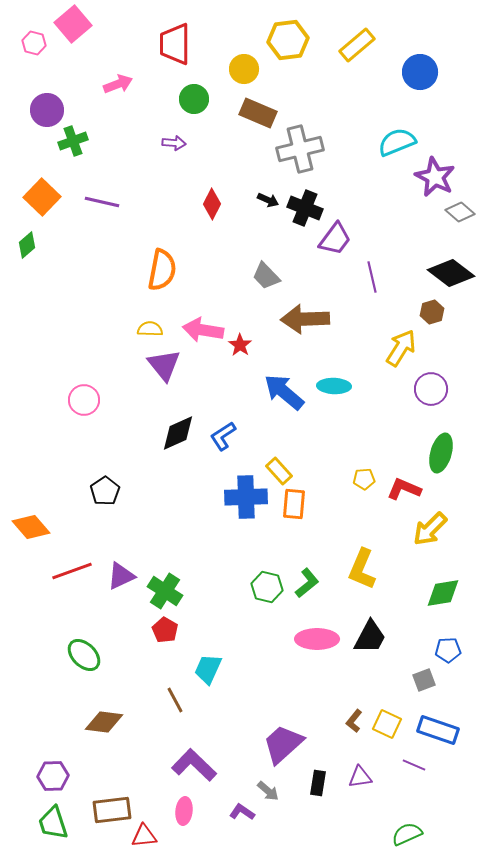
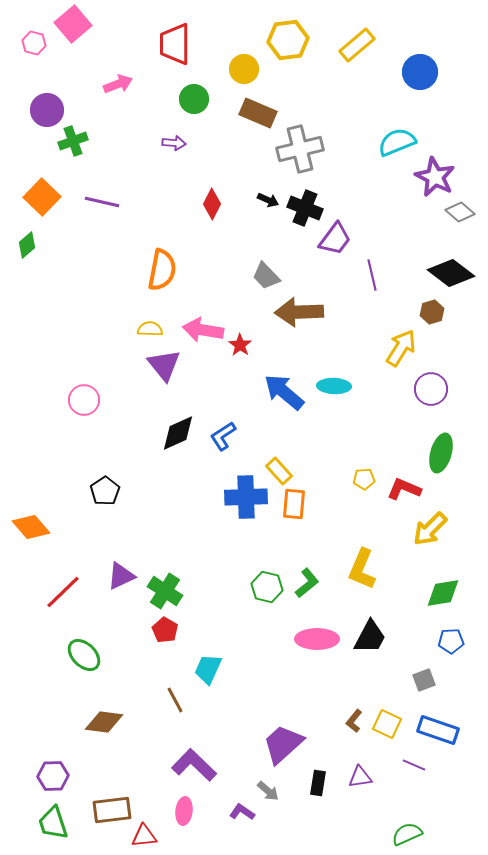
purple line at (372, 277): moved 2 px up
brown arrow at (305, 319): moved 6 px left, 7 px up
red line at (72, 571): moved 9 px left, 21 px down; rotated 24 degrees counterclockwise
blue pentagon at (448, 650): moved 3 px right, 9 px up
